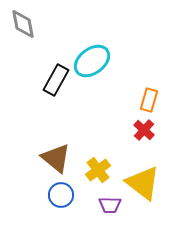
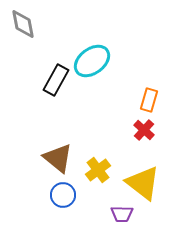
brown triangle: moved 2 px right
blue circle: moved 2 px right
purple trapezoid: moved 12 px right, 9 px down
